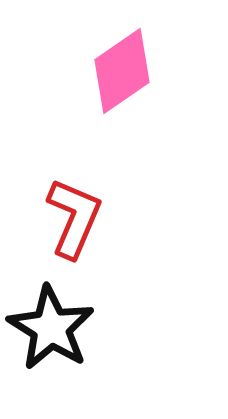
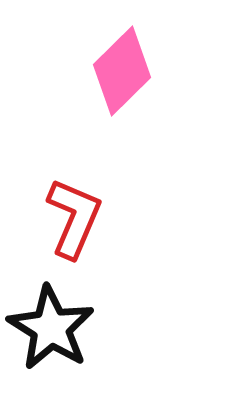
pink diamond: rotated 10 degrees counterclockwise
